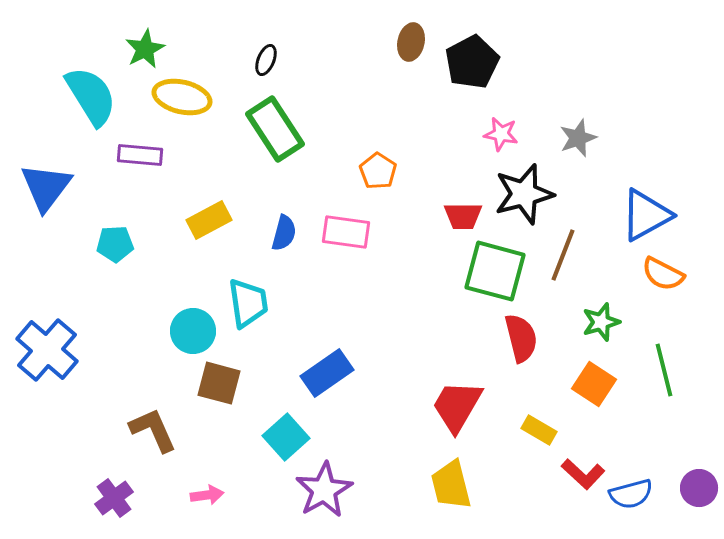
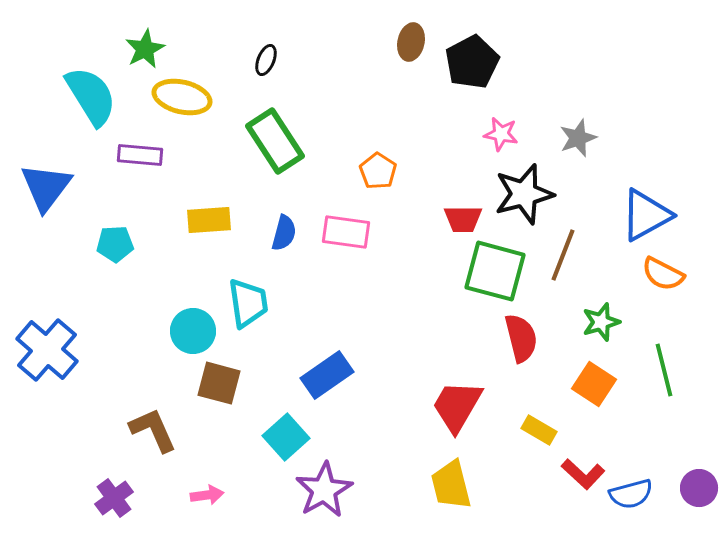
green rectangle at (275, 129): moved 12 px down
red trapezoid at (463, 216): moved 3 px down
yellow rectangle at (209, 220): rotated 24 degrees clockwise
blue rectangle at (327, 373): moved 2 px down
